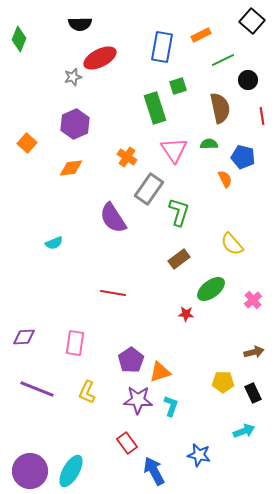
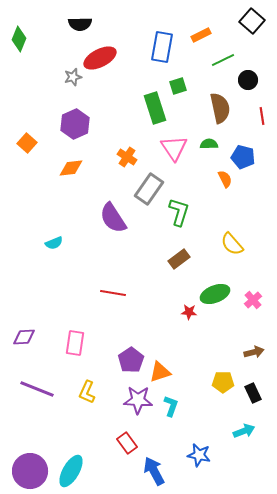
pink triangle at (174, 150): moved 2 px up
green ellipse at (211, 289): moved 4 px right, 5 px down; rotated 16 degrees clockwise
red star at (186, 314): moved 3 px right, 2 px up
